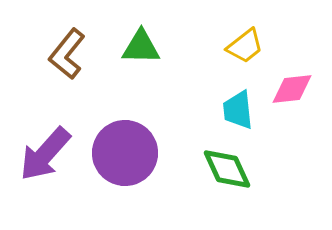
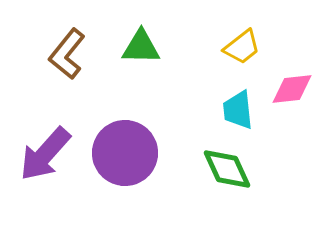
yellow trapezoid: moved 3 px left, 1 px down
